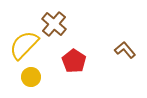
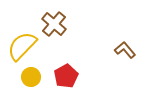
yellow semicircle: moved 2 px left, 1 px down
red pentagon: moved 8 px left, 15 px down; rotated 10 degrees clockwise
